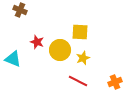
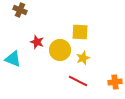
orange cross: rotated 16 degrees clockwise
